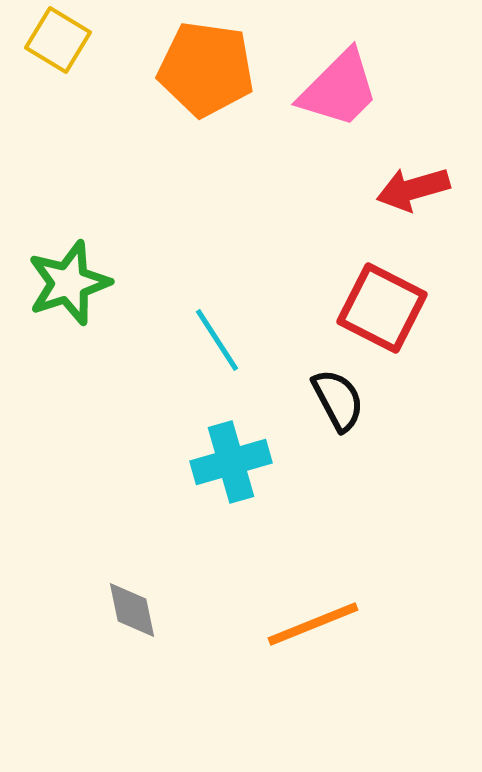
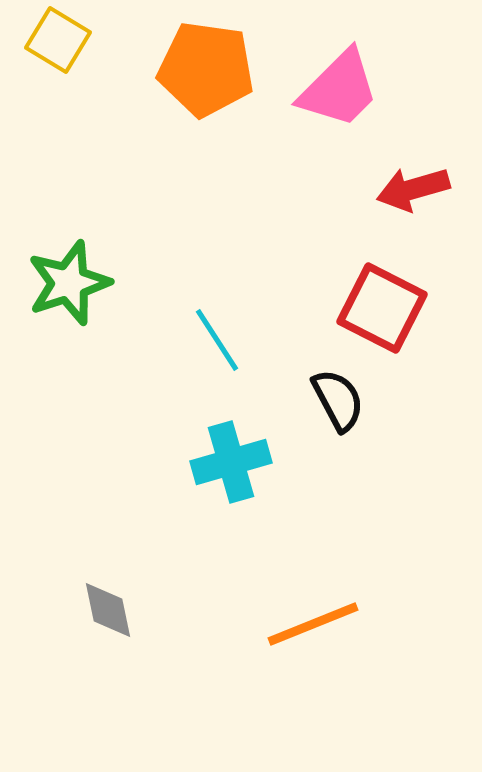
gray diamond: moved 24 px left
